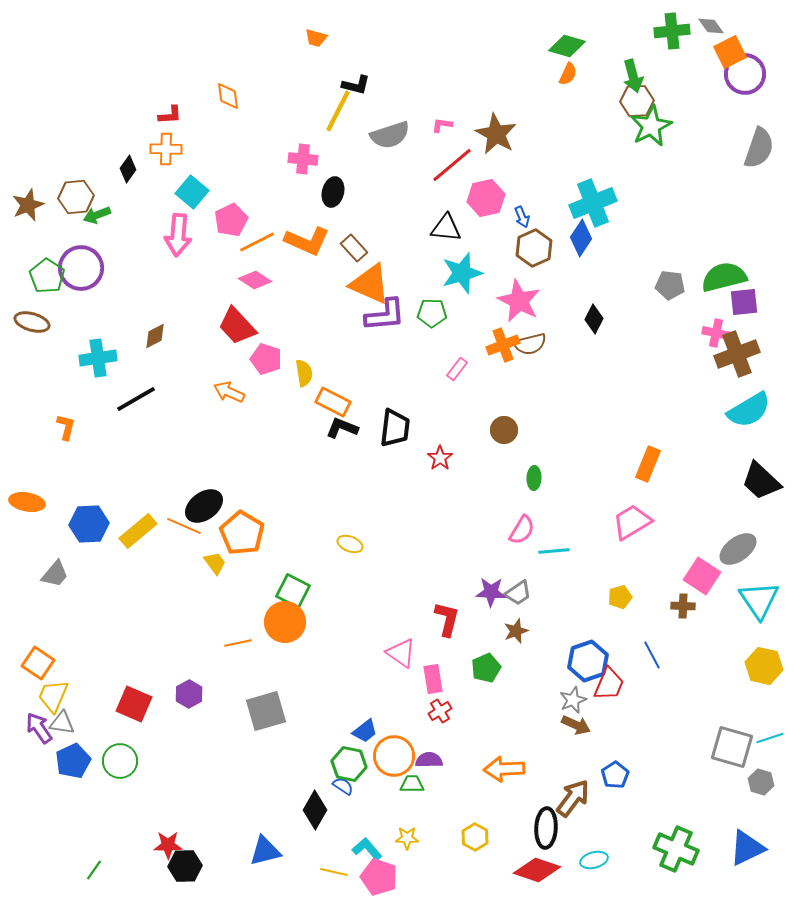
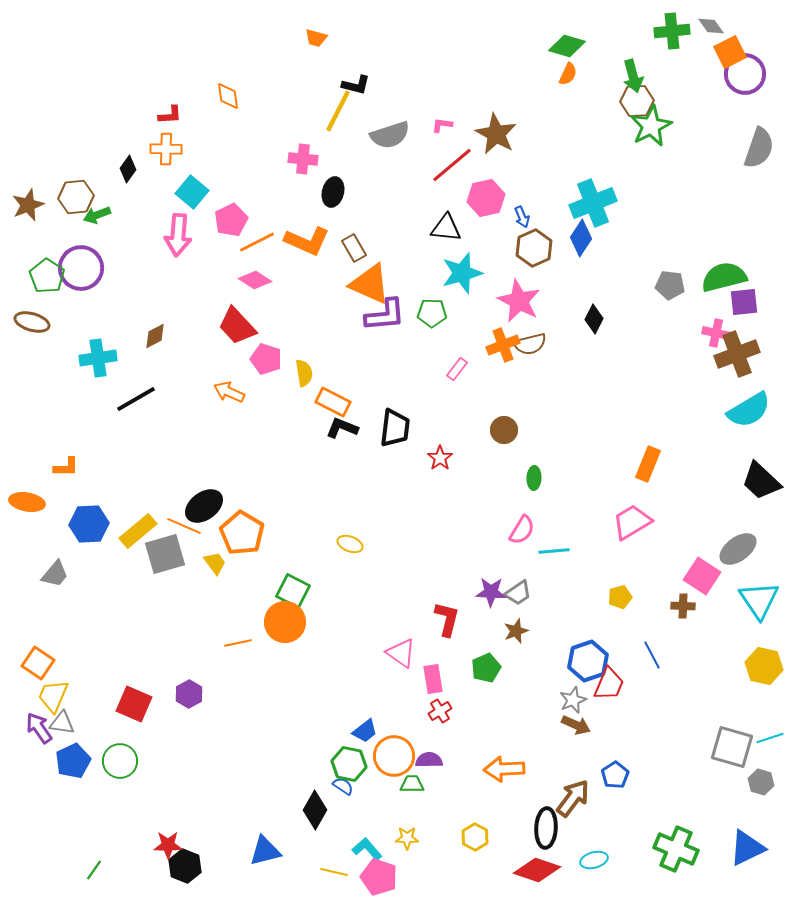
brown rectangle at (354, 248): rotated 12 degrees clockwise
orange L-shape at (66, 427): moved 40 px down; rotated 76 degrees clockwise
gray square at (266, 711): moved 101 px left, 157 px up
black hexagon at (185, 866): rotated 24 degrees clockwise
